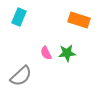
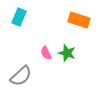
green star: rotated 24 degrees clockwise
